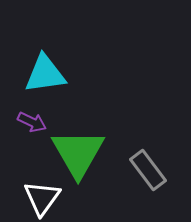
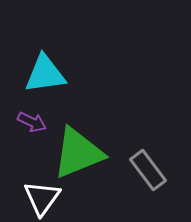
green triangle: rotated 38 degrees clockwise
